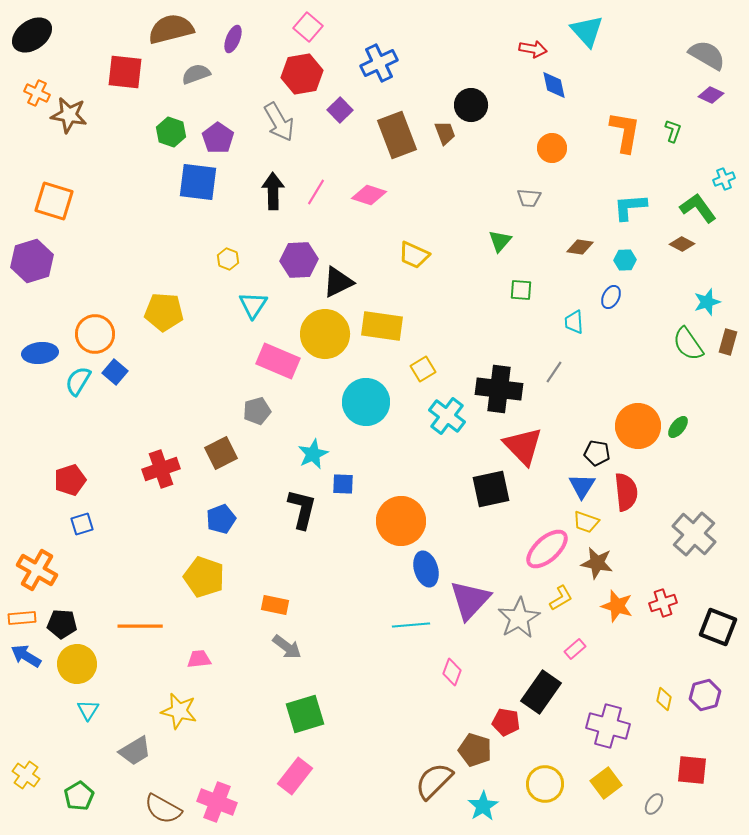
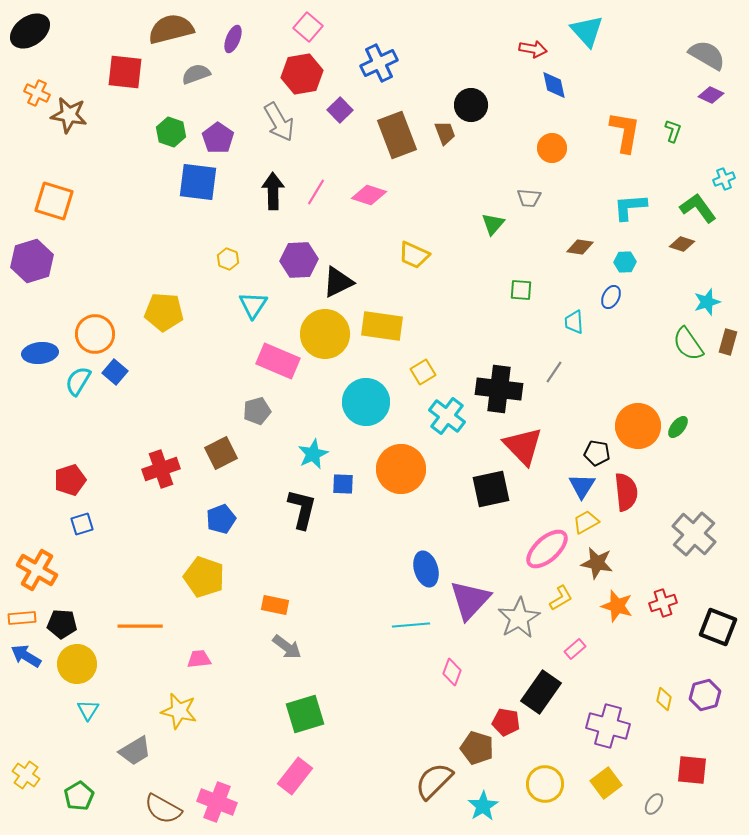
black ellipse at (32, 35): moved 2 px left, 4 px up
green triangle at (500, 241): moved 7 px left, 17 px up
brown diamond at (682, 244): rotated 10 degrees counterclockwise
cyan hexagon at (625, 260): moved 2 px down
yellow square at (423, 369): moved 3 px down
orange circle at (401, 521): moved 52 px up
yellow trapezoid at (586, 522): rotated 132 degrees clockwise
brown pentagon at (475, 750): moved 2 px right, 2 px up
